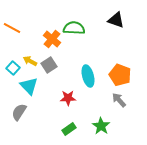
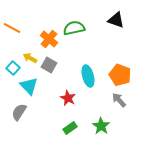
green semicircle: rotated 15 degrees counterclockwise
orange cross: moved 3 px left
yellow arrow: moved 3 px up
gray square: rotated 28 degrees counterclockwise
red star: rotated 28 degrees clockwise
green rectangle: moved 1 px right, 1 px up
